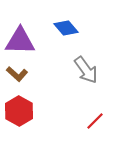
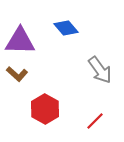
gray arrow: moved 14 px right
red hexagon: moved 26 px right, 2 px up
